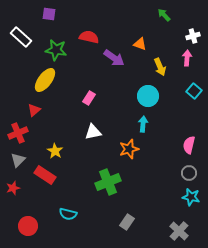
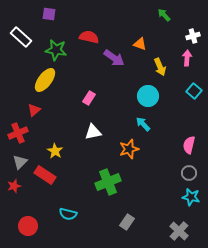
cyan arrow: rotated 49 degrees counterclockwise
gray triangle: moved 2 px right, 2 px down
red star: moved 1 px right, 2 px up
